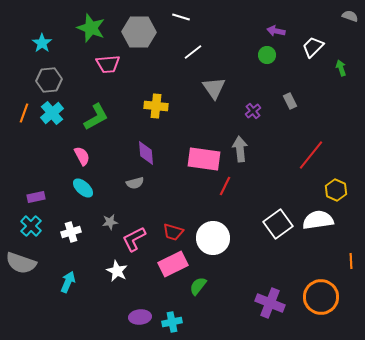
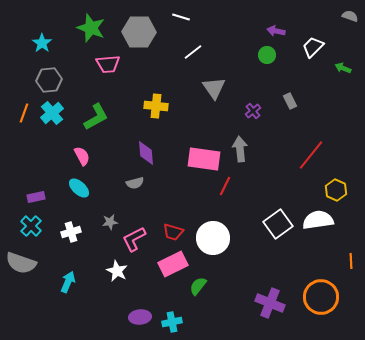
green arrow at (341, 68): moved 2 px right; rotated 49 degrees counterclockwise
cyan ellipse at (83, 188): moved 4 px left
